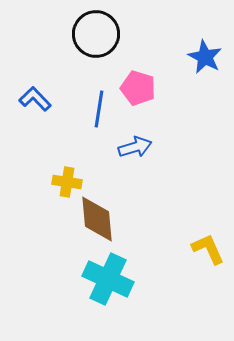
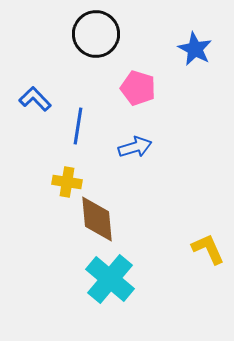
blue star: moved 10 px left, 8 px up
blue line: moved 21 px left, 17 px down
cyan cross: moved 2 px right; rotated 15 degrees clockwise
